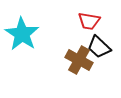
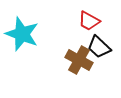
red trapezoid: rotated 20 degrees clockwise
cyan star: rotated 12 degrees counterclockwise
